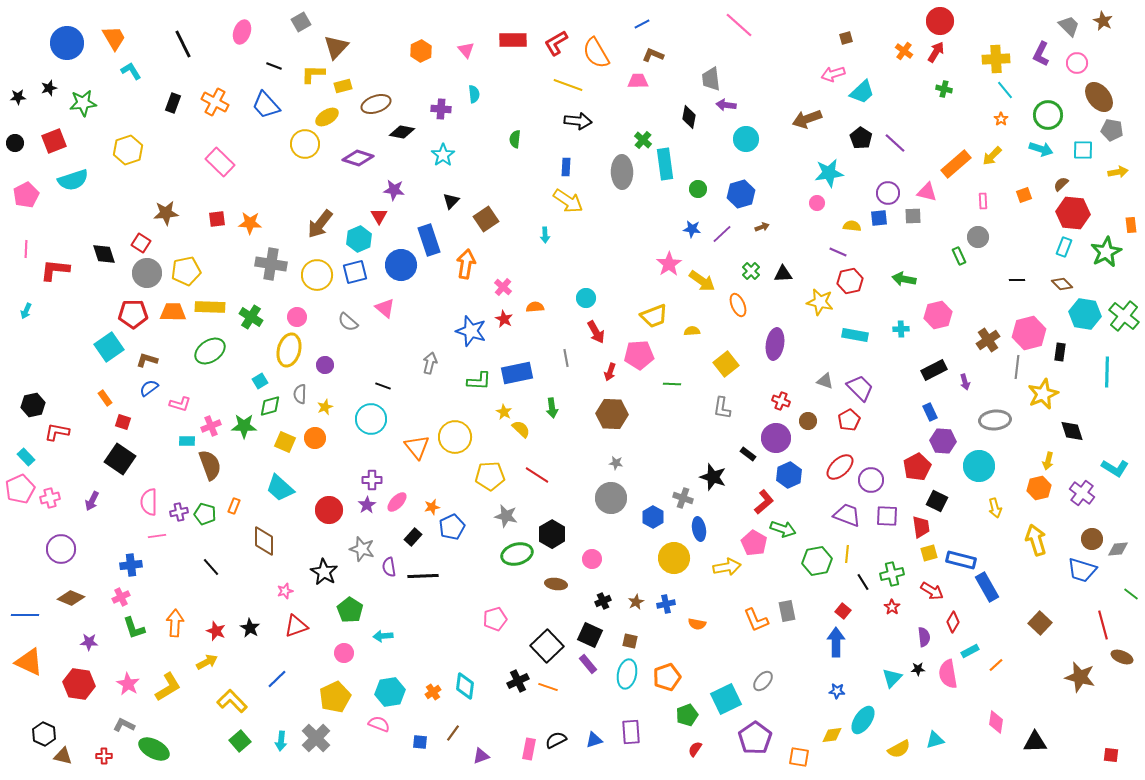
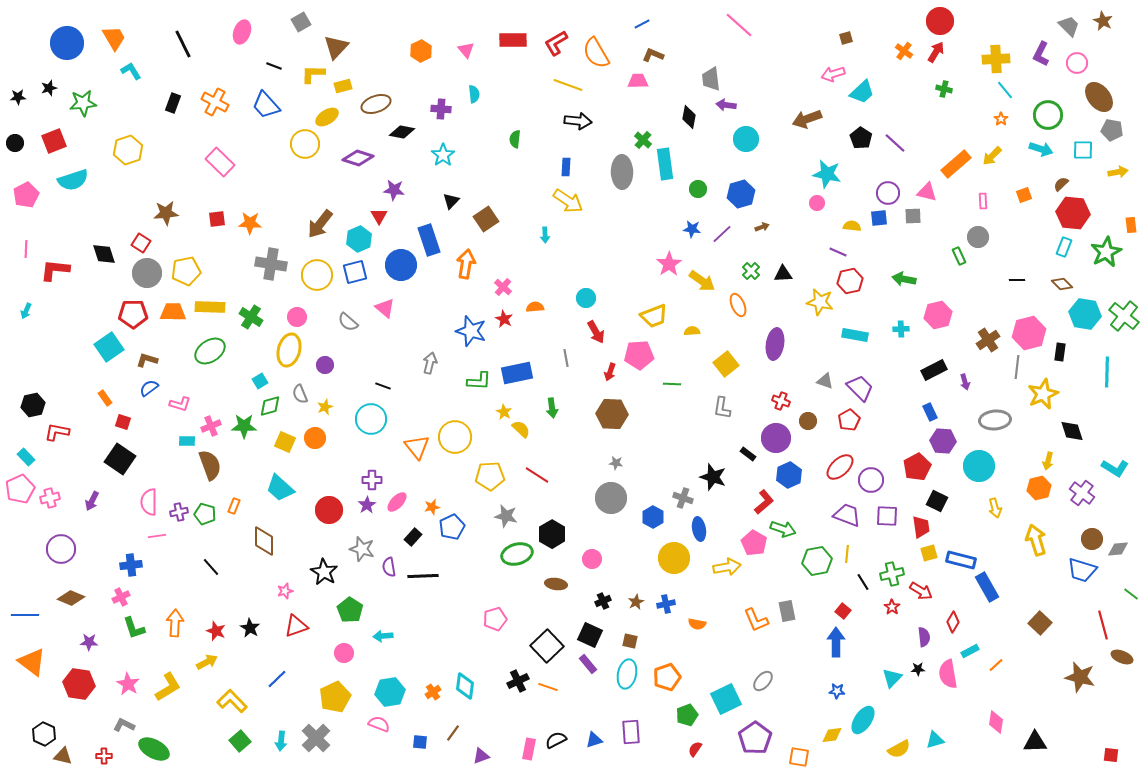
cyan star at (829, 173): moved 2 px left, 1 px down; rotated 20 degrees clockwise
gray semicircle at (300, 394): rotated 24 degrees counterclockwise
red arrow at (932, 591): moved 11 px left
orange triangle at (29, 662): moved 3 px right; rotated 12 degrees clockwise
